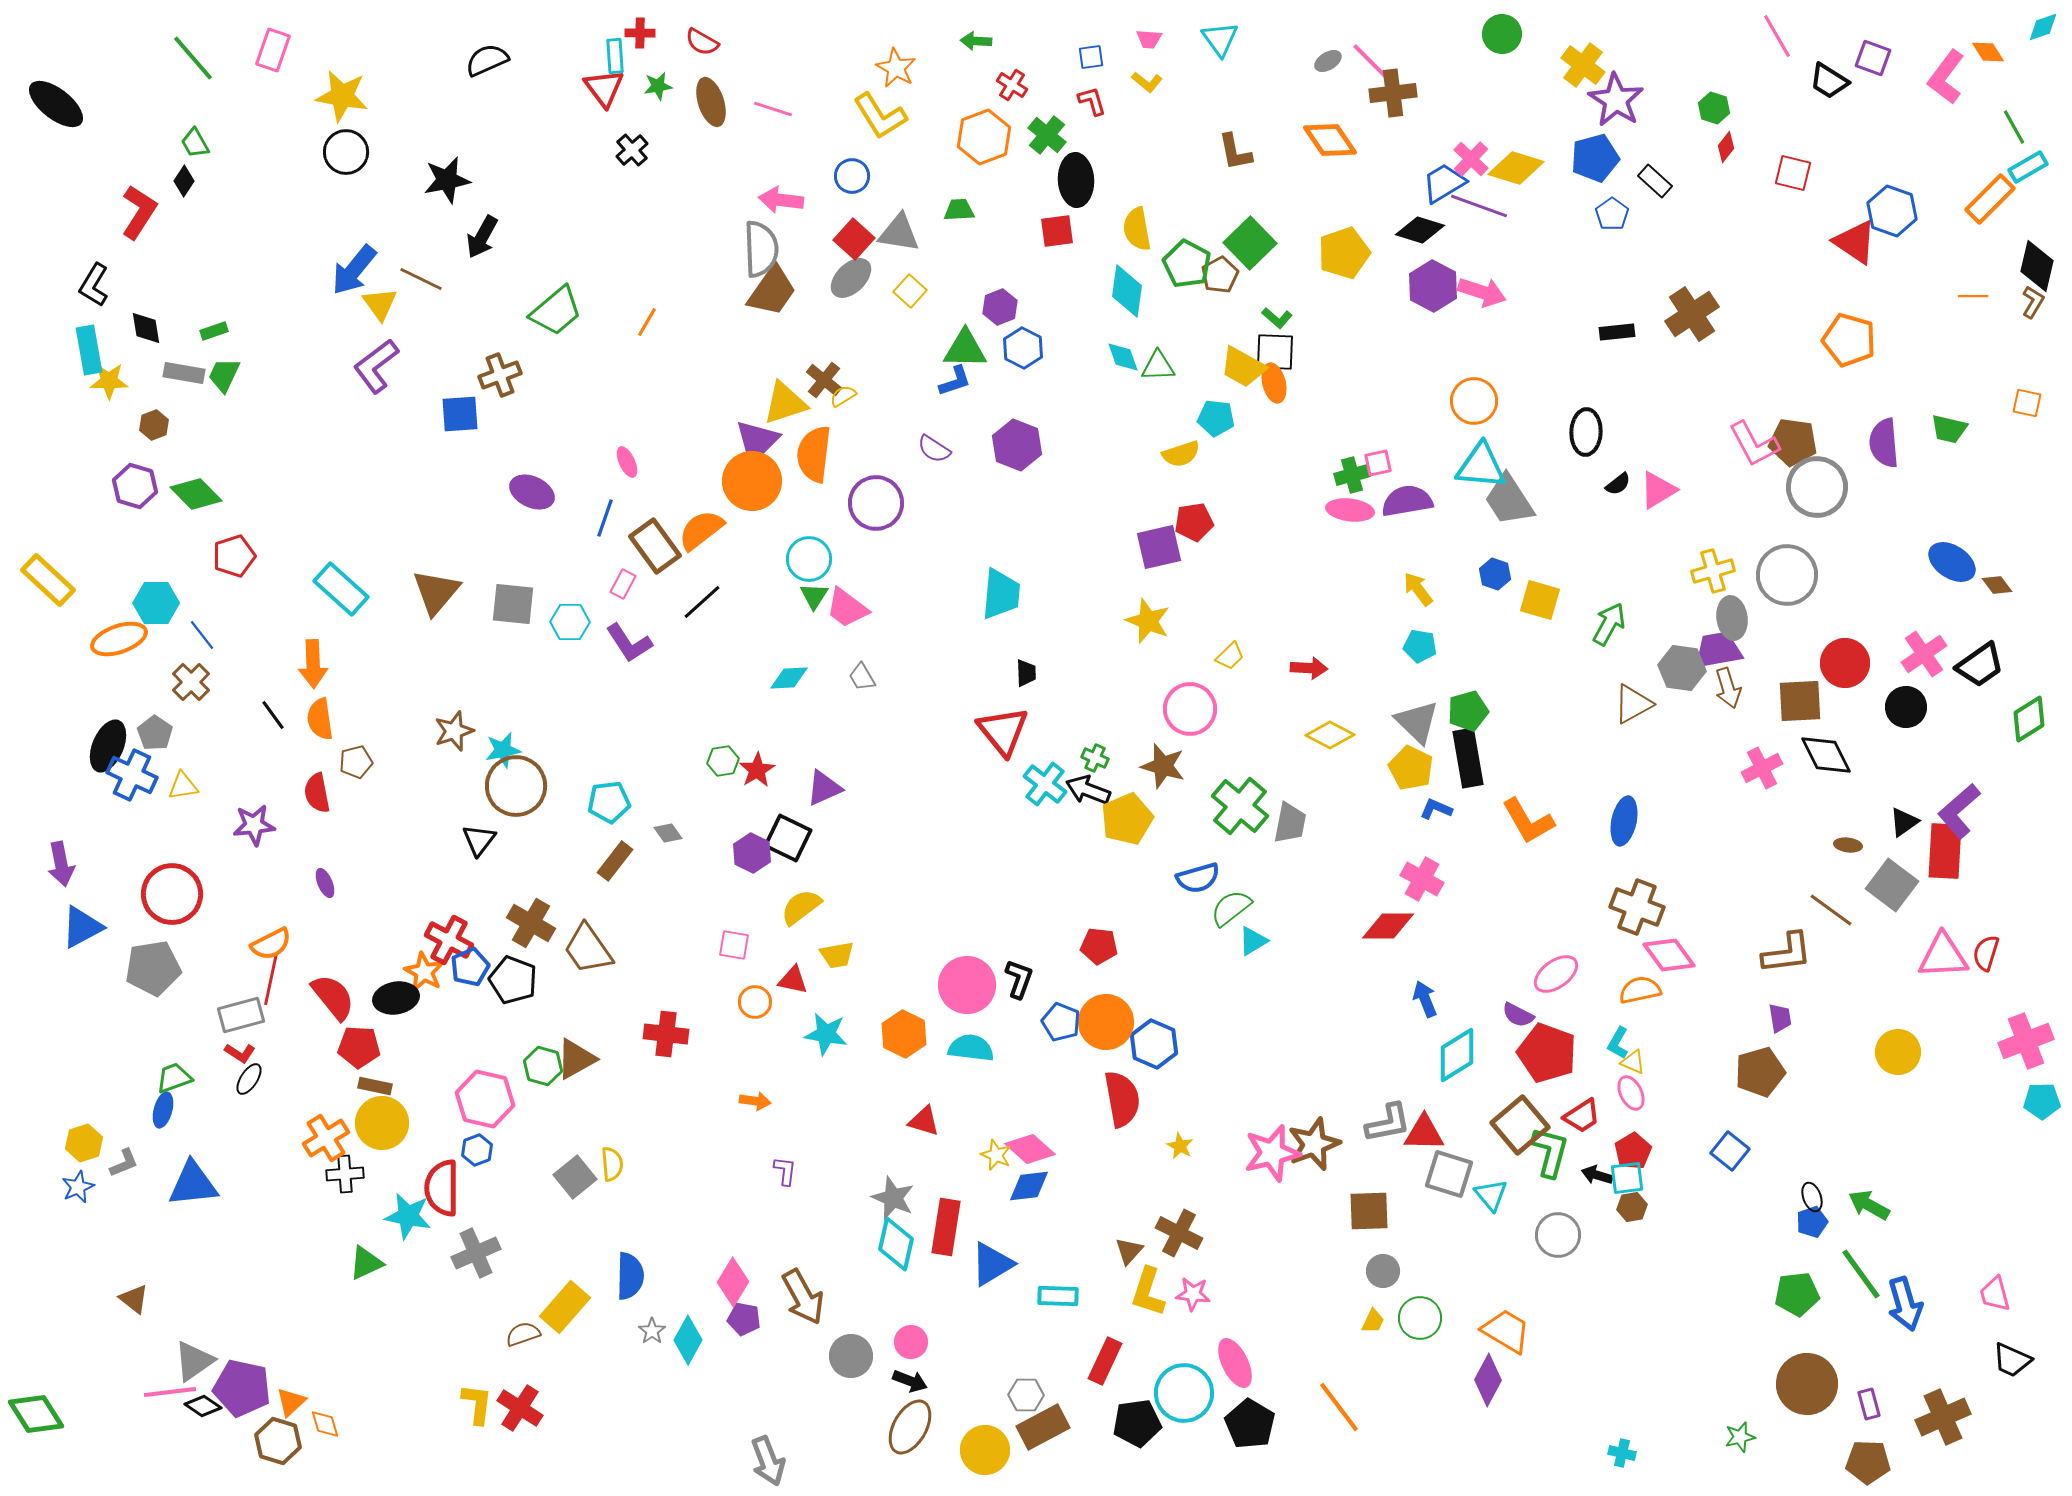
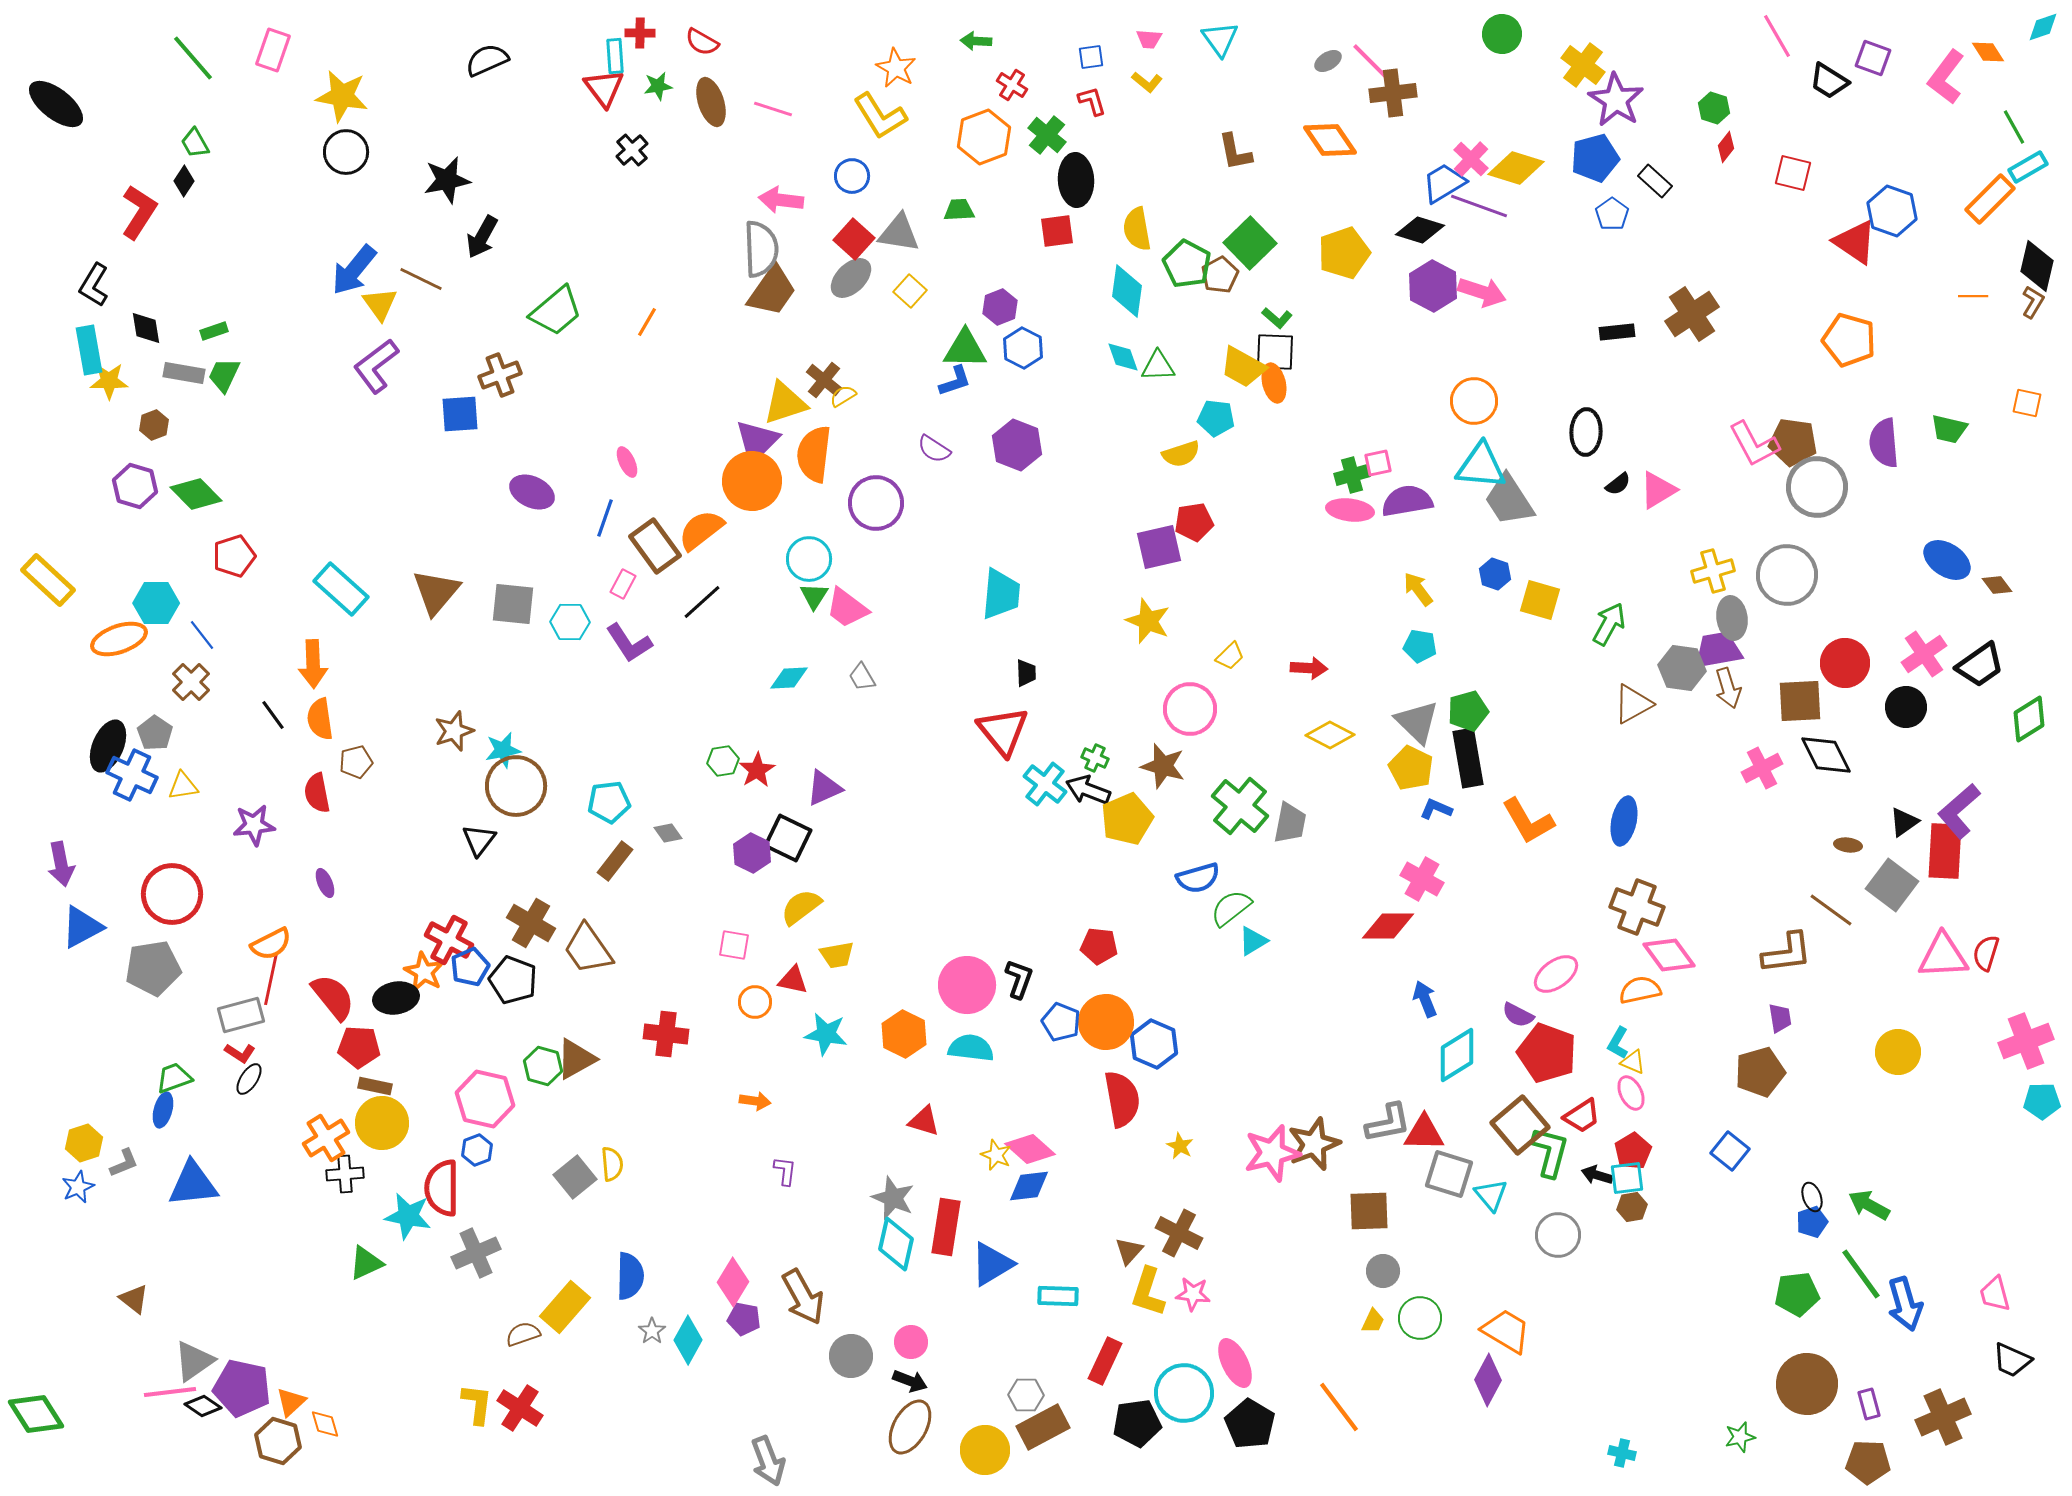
blue ellipse at (1952, 562): moved 5 px left, 2 px up
